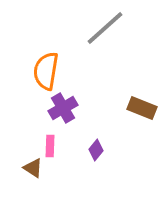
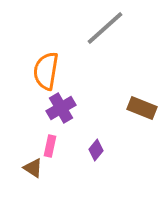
purple cross: moved 2 px left
pink rectangle: rotated 10 degrees clockwise
